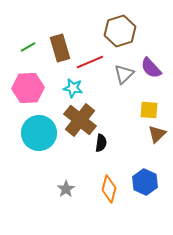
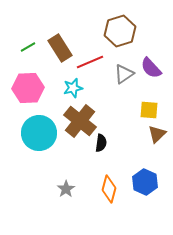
brown rectangle: rotated 16 degrees counterclockwise
gray triangle: rotated 10 degrees clockwise
cyan star: rotated 24 degrees counterclockwise
brown cross: moved 1 px down
